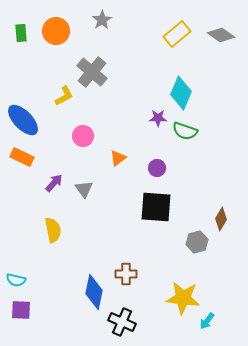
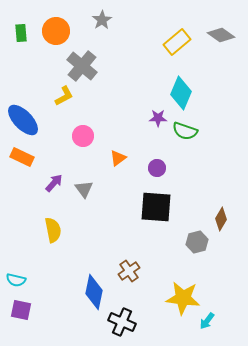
yellow rectangle: moved 8 px down
gray cross: moved 10 px left, 6 px up
brown cross: moved 3 px right, 3 px up; rotated 35 degrees counterclockwise
purple square: rotated 10 degrees clockwise
